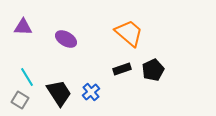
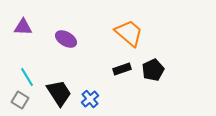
blue cross: moved 1 px left, 7 px down
